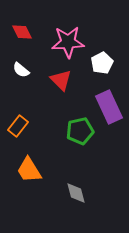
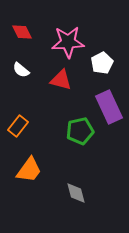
red triangle: rotated 30 degrees counterclockwise
orange trapezoid: rotated 112 degrees counterclockwise
